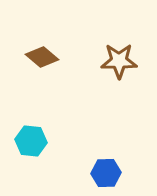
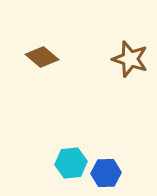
brown star: moved 11 px right, 2 px up; rotated 18 degrees clockwise
cyan hexagon: moved 40 px right, 22 px down; rotated 12 degrees counterclockwise
